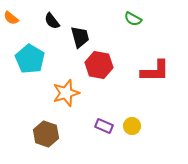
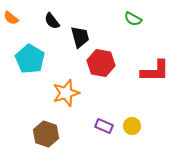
red hexagon: moved 2 px right, 2 px up
